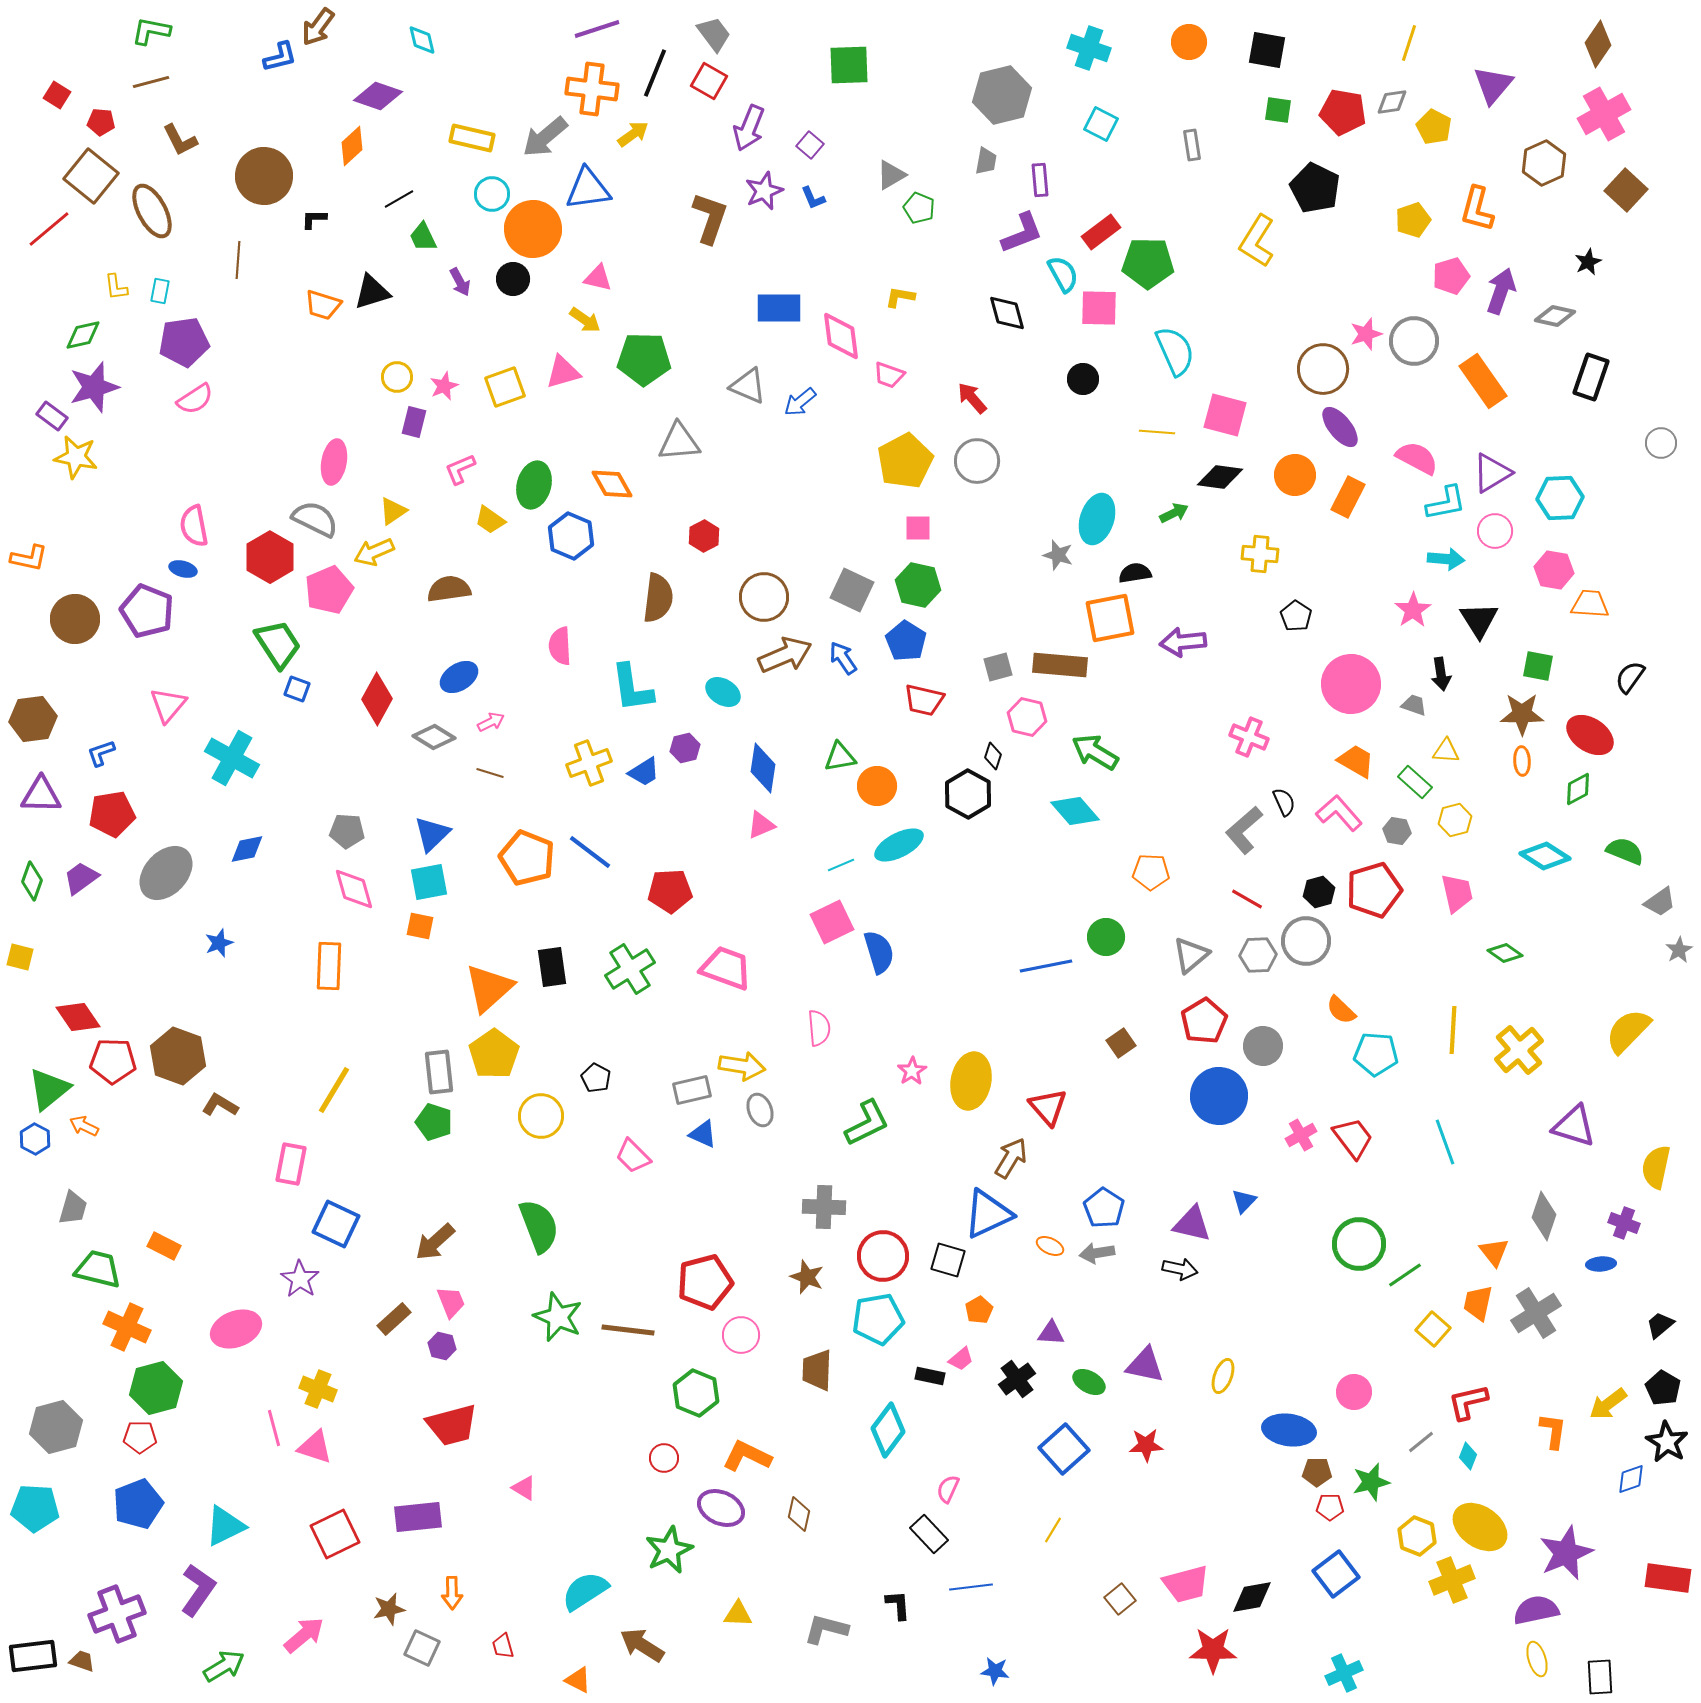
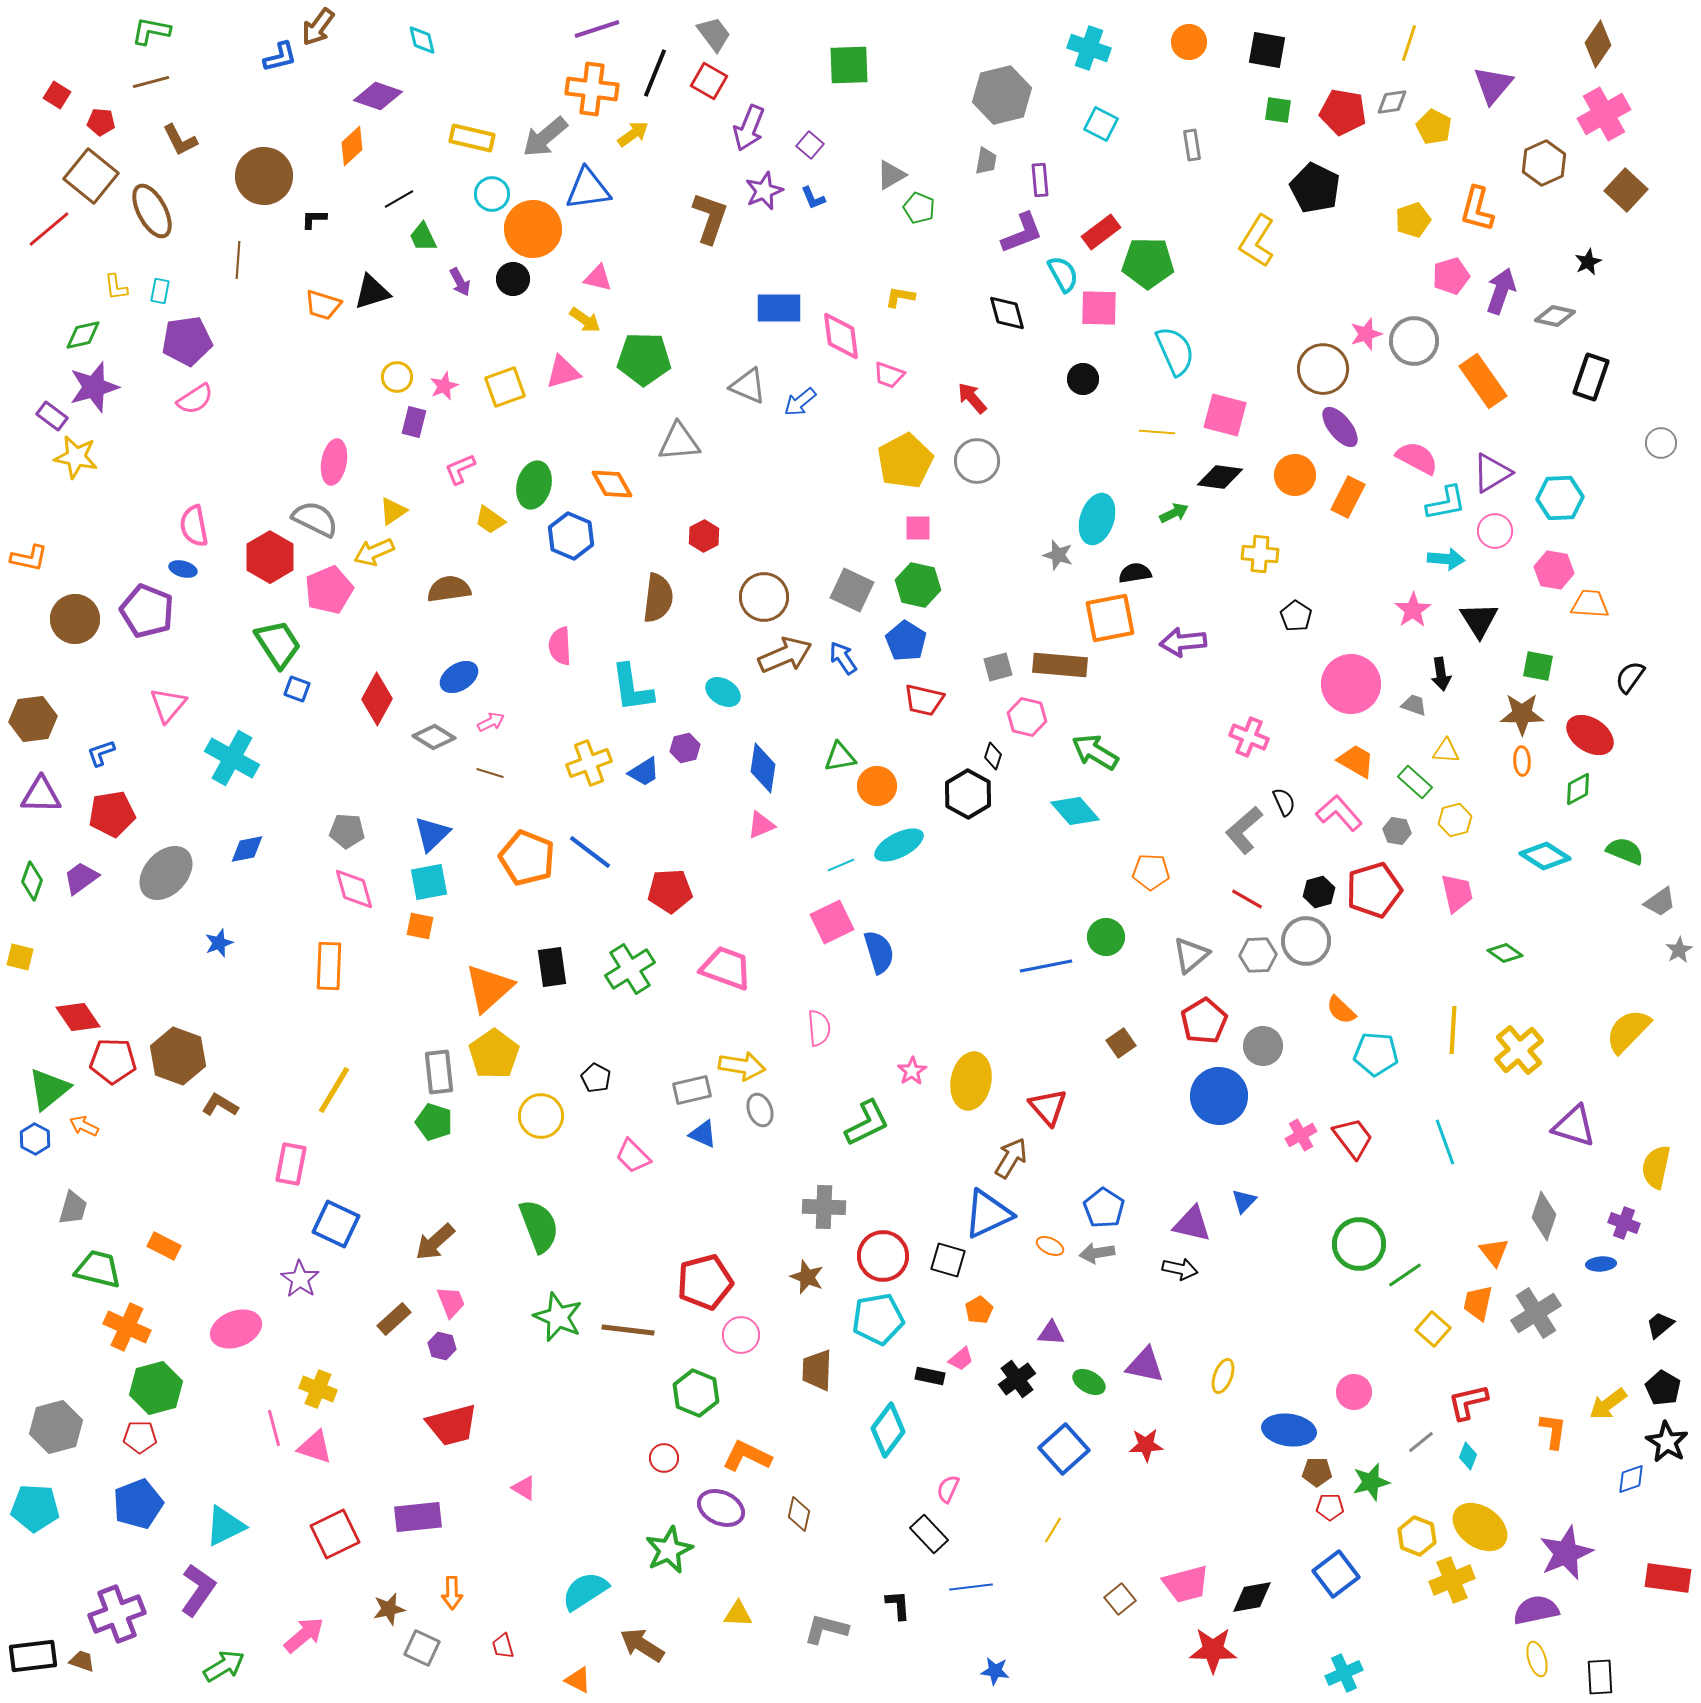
purple pentagon at (184, 342): moved 3 px right, 1 px up
